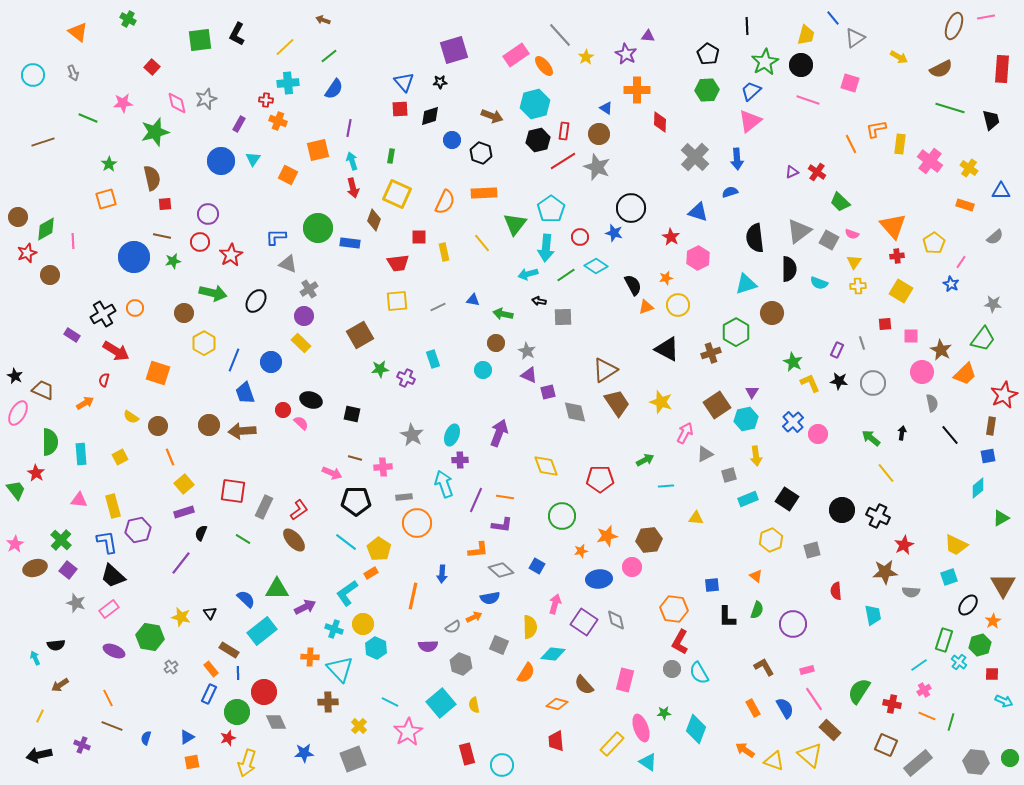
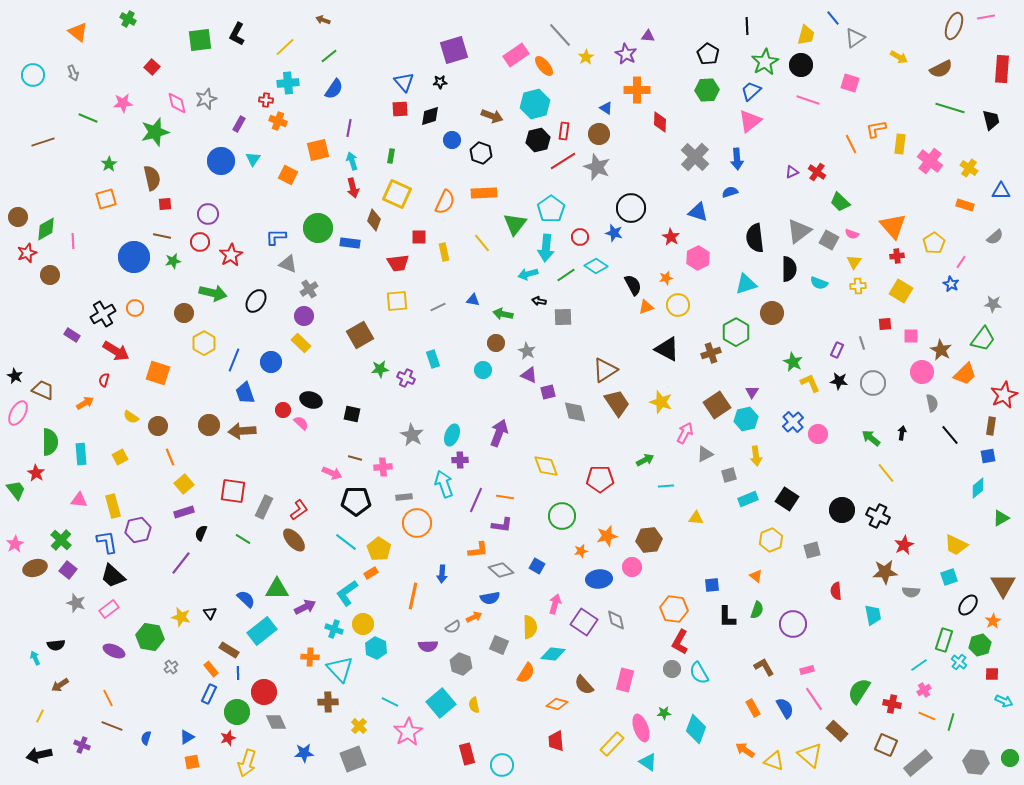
brown rectangle at (830, 730): moved 7 px right, 1 px down
